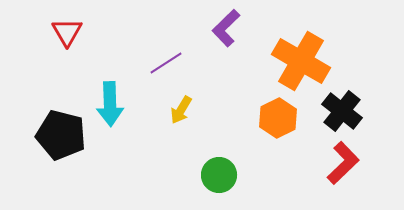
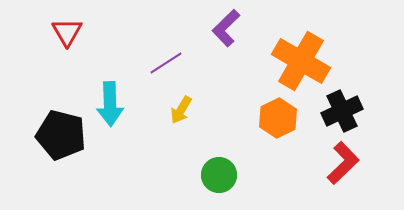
black cross: rotated 27 degrees clockwise
